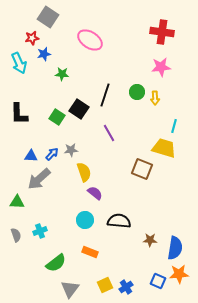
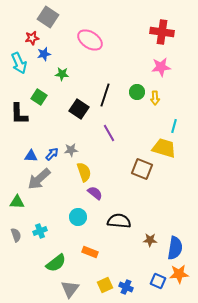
green square: moved 18 px left, 20 px up
cyan circle: moved 7 px left, 3 px up
blue cross: rotated 32 degrees counterclockwise
